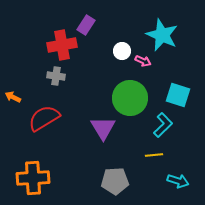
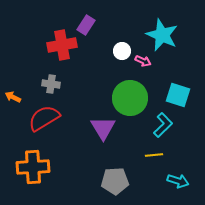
gray cross: moved 5 px left, 8 px down
orange cross: moved 11 px up
